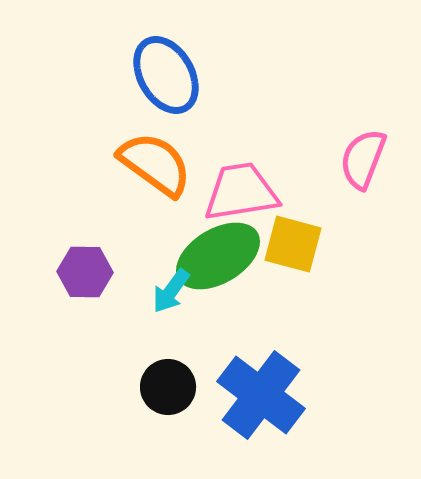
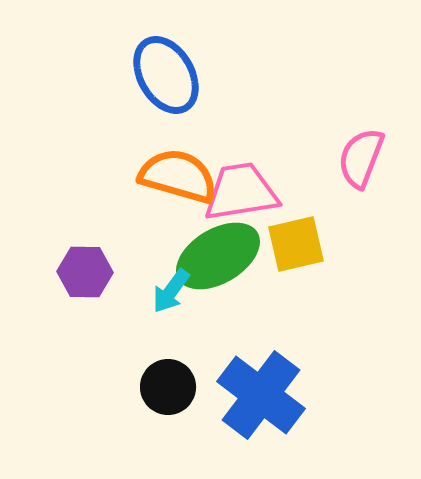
pink semicircle: moved 2 px left, 1 px up
orange semicircle: moved 23 px right, 12 px down; rotated 20 degrees counterclockwise
yellow square: moved 3 px right; rotated 28 degrees counterclockwise
